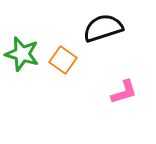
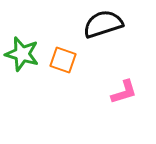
black semicircle: moved 4 px up
orange square: rotated 16 degrees counterclockwise
